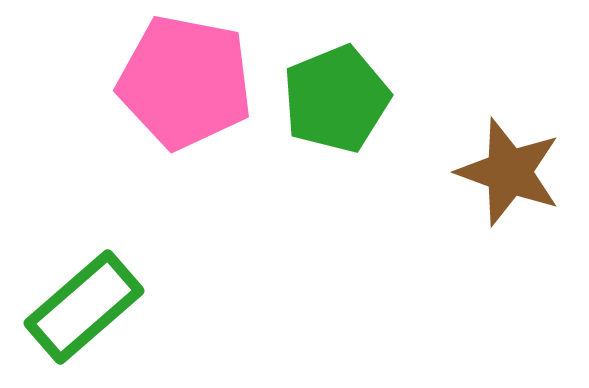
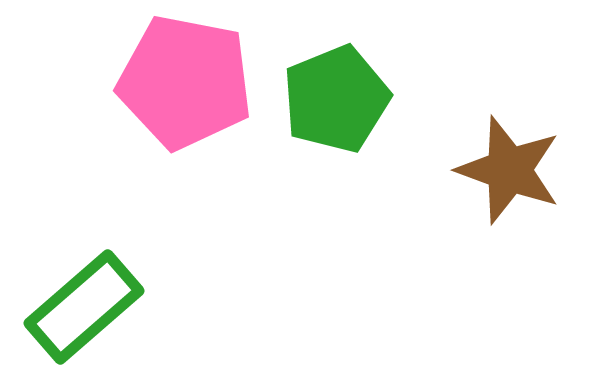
brown star: moved 2 px up
